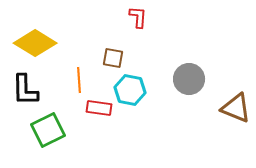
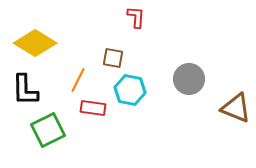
red L-shape: moved 2 px left
orange line: moved 1 px left; rotated 30 degrees clockwise
red rectangle: moved 6 px left
